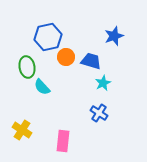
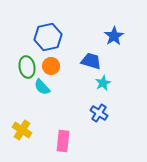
blue star: rotated 12 degrees counterclockwise
orange circle: moved 15 px left, 9 px down
